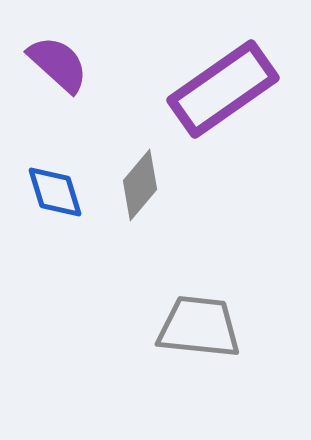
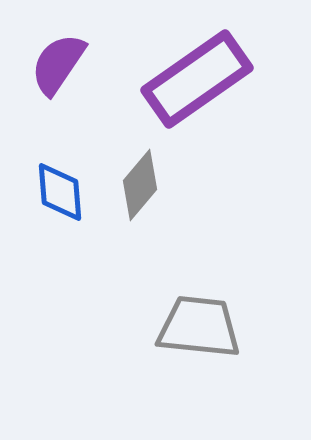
purple semicircle: rotated 98 degrees counterclockwise
purple rectangle: moved 26 px left, 10 px up
blue diamond: moved 5 px right; rotated 12 degrees clockwise
